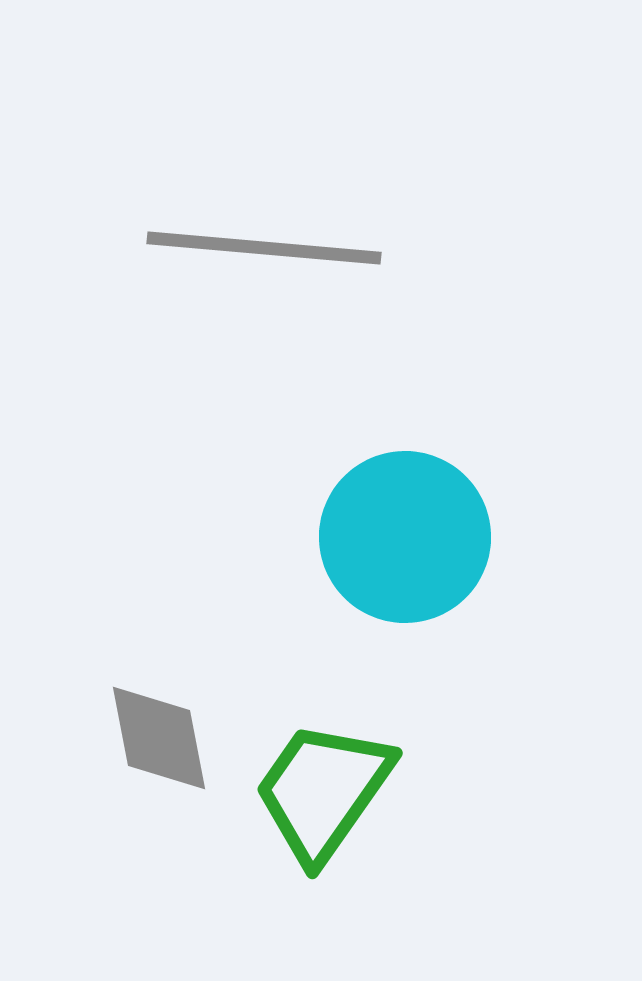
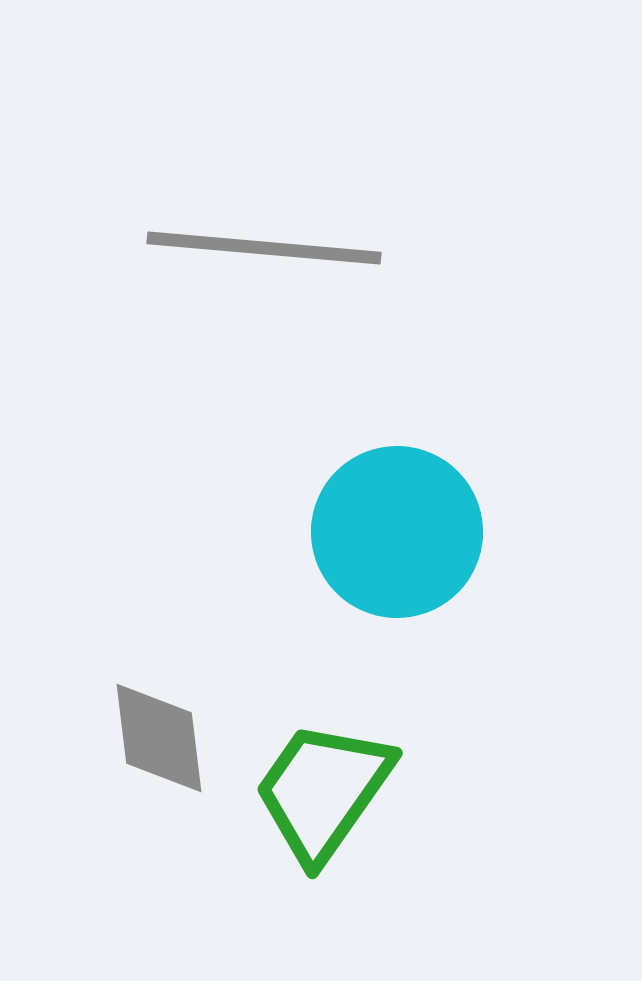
cyan circle: moved 8 px left, 5 px up
gray diamond: rotated 4 degrees clockwise
